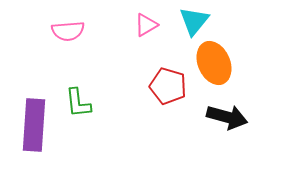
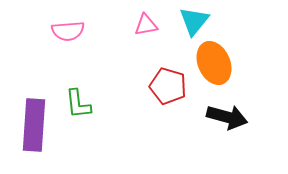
pink triangle: rotated 20 degrees clockwise
green L-shape: moved 1 px down
